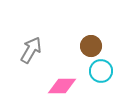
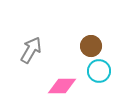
cyan circle: moved 2 px left
